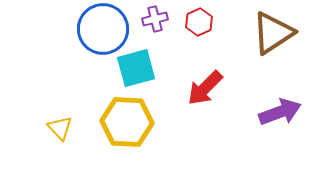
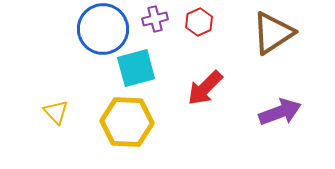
yellow triangle: moved 4 px left, 16 px up
